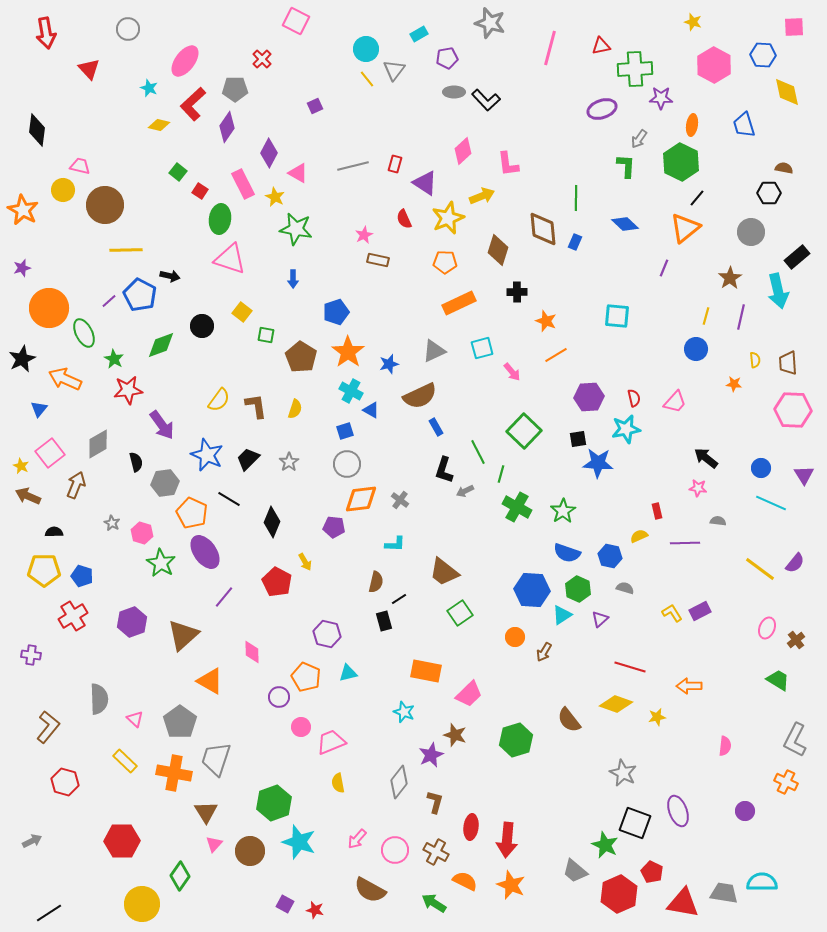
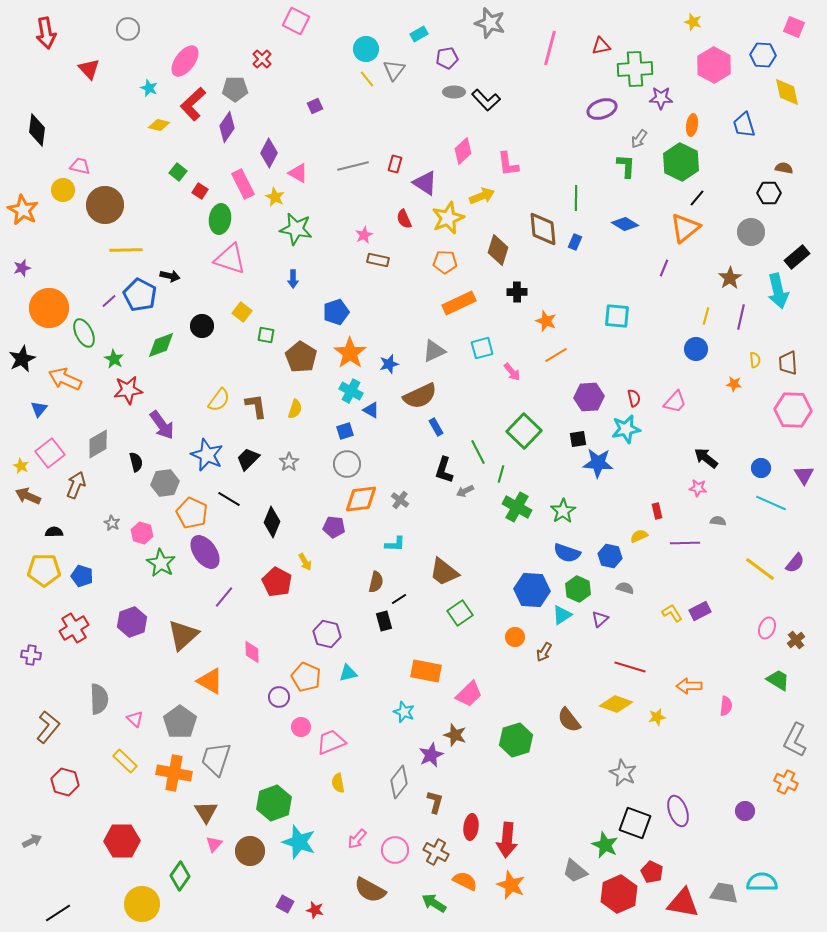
pink square at (794, 27): rotated 25 degrees clockwise
blue diamond at (625, 224): rotated 12 degrees counterclockwise
orange star at (348, 352): moved 2 px right, 1 px down
red cross at (73, 616): moved 1 px right, 12 px down
pink semicircle at (725, 746): moved 1 px right, 40 px up
black line at (49, 913): moved 9 px right
